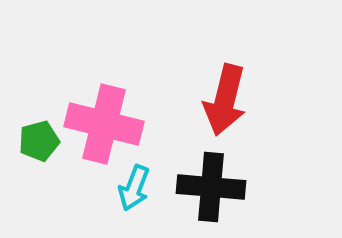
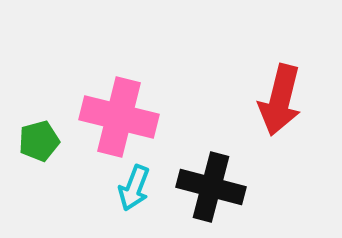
red arrow: moved 55 px right
pink cross: moved 15 px right, 7 px up
black cross: rotated 10 degrees clockwise
